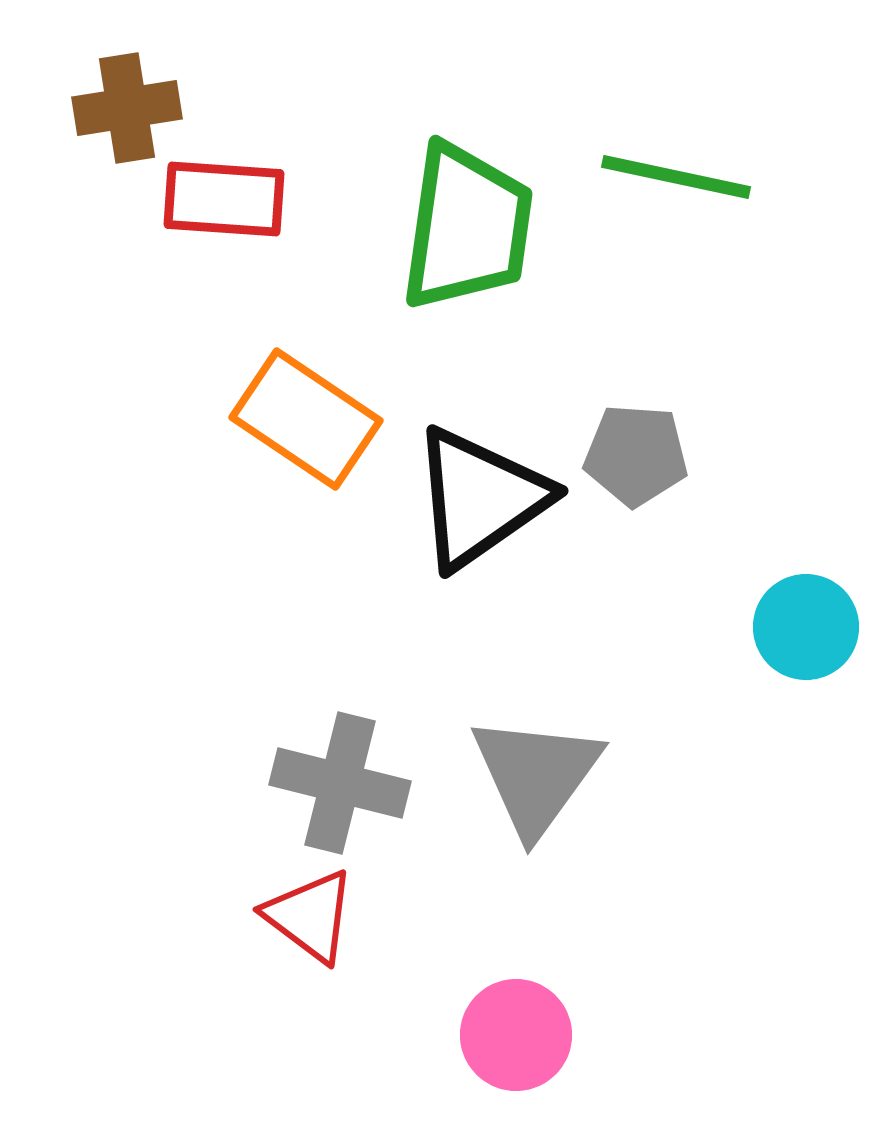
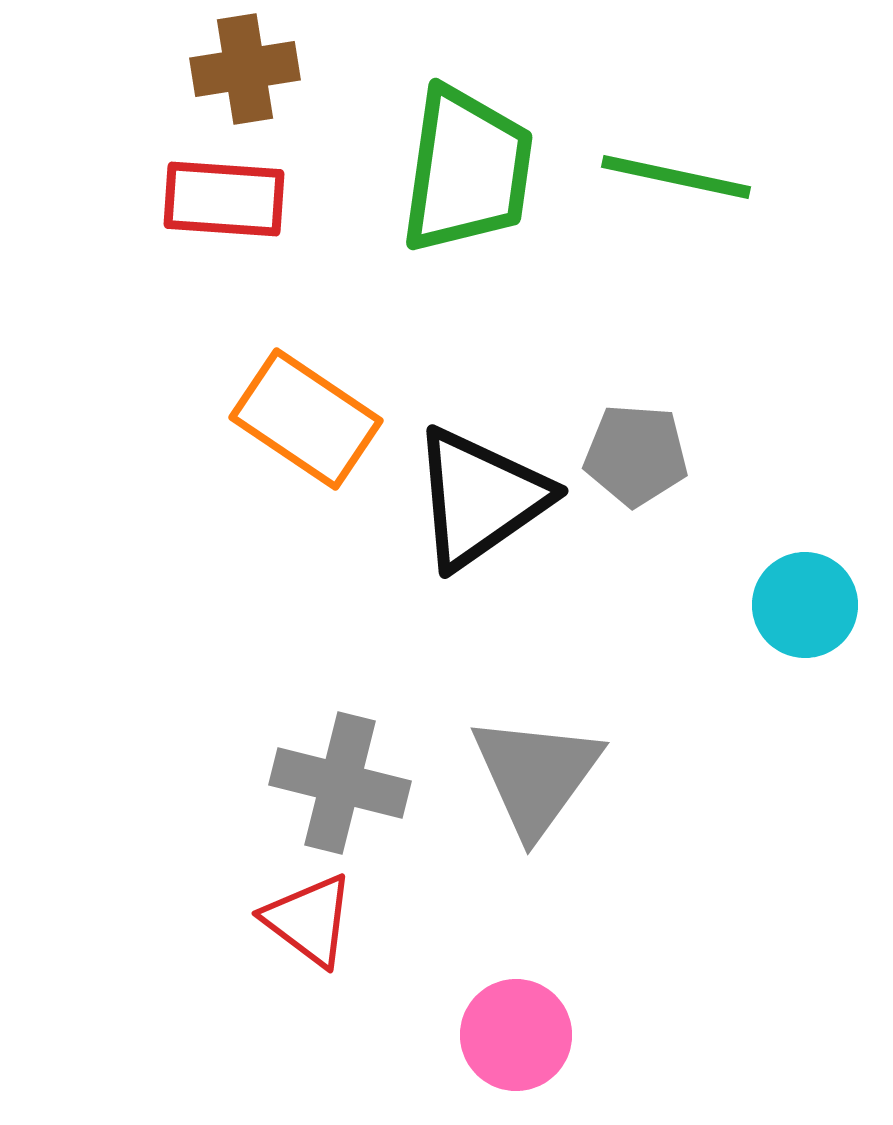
brown cross: moved 118 px right, 39 px up
green trapezoid: moved 57 px up
cyan circle: moved 1 px left, 22 px up
red triangle: moved 1 px left, 4 px down
